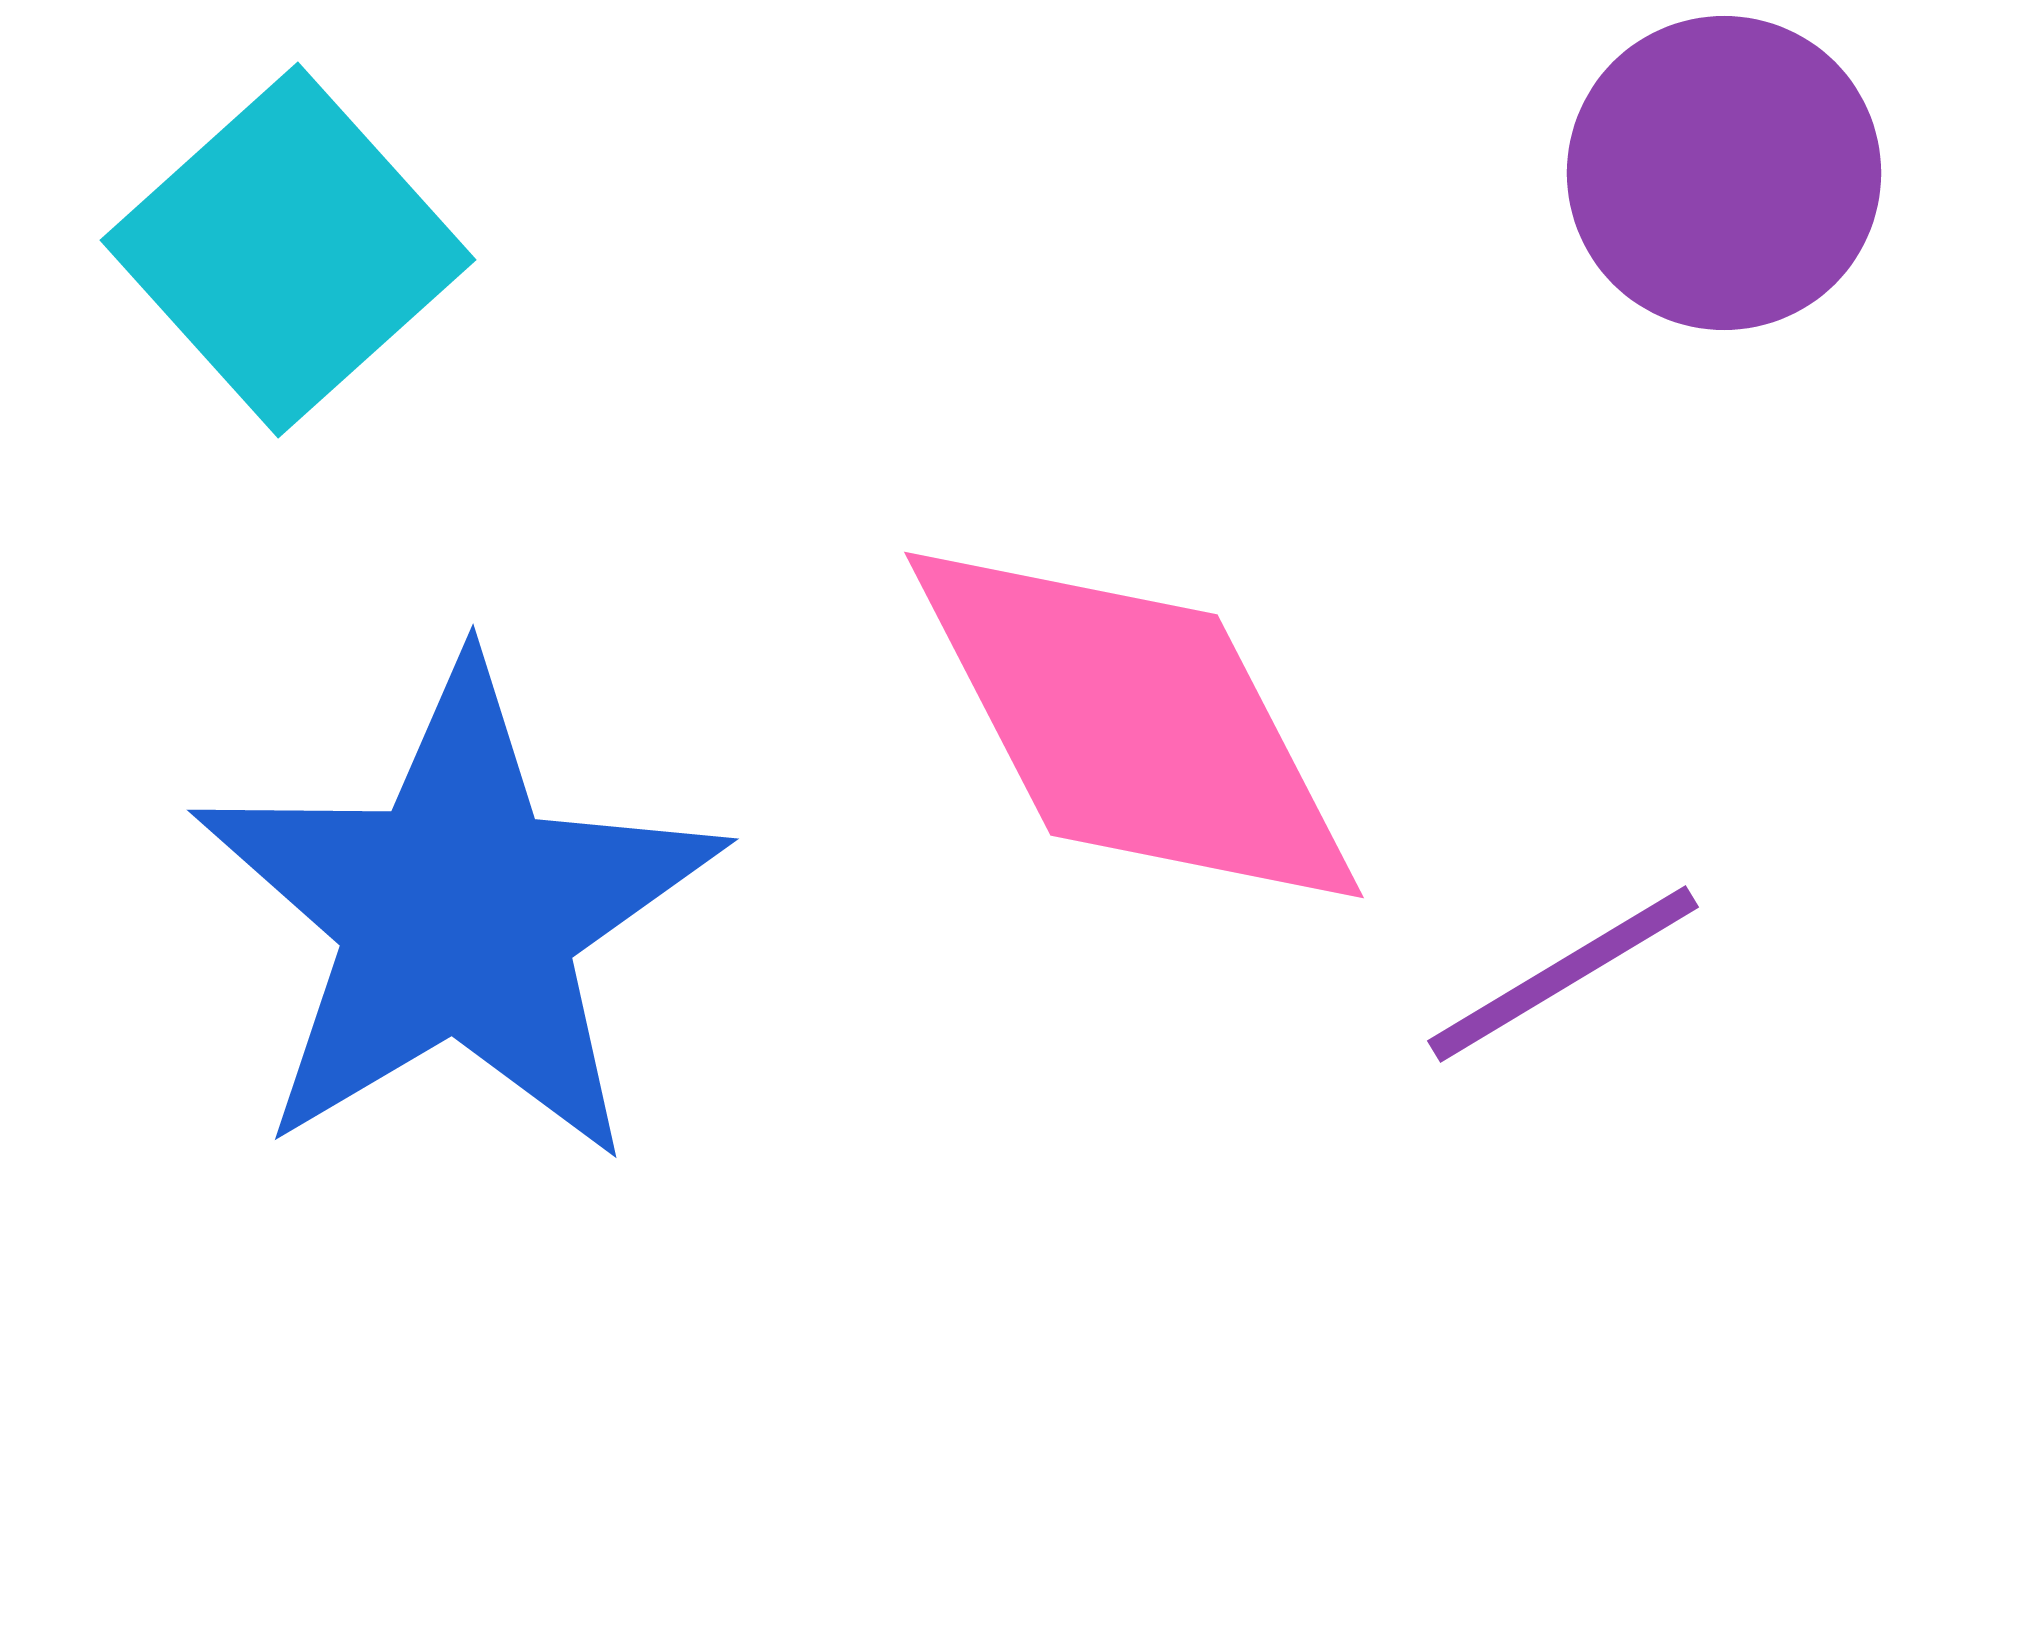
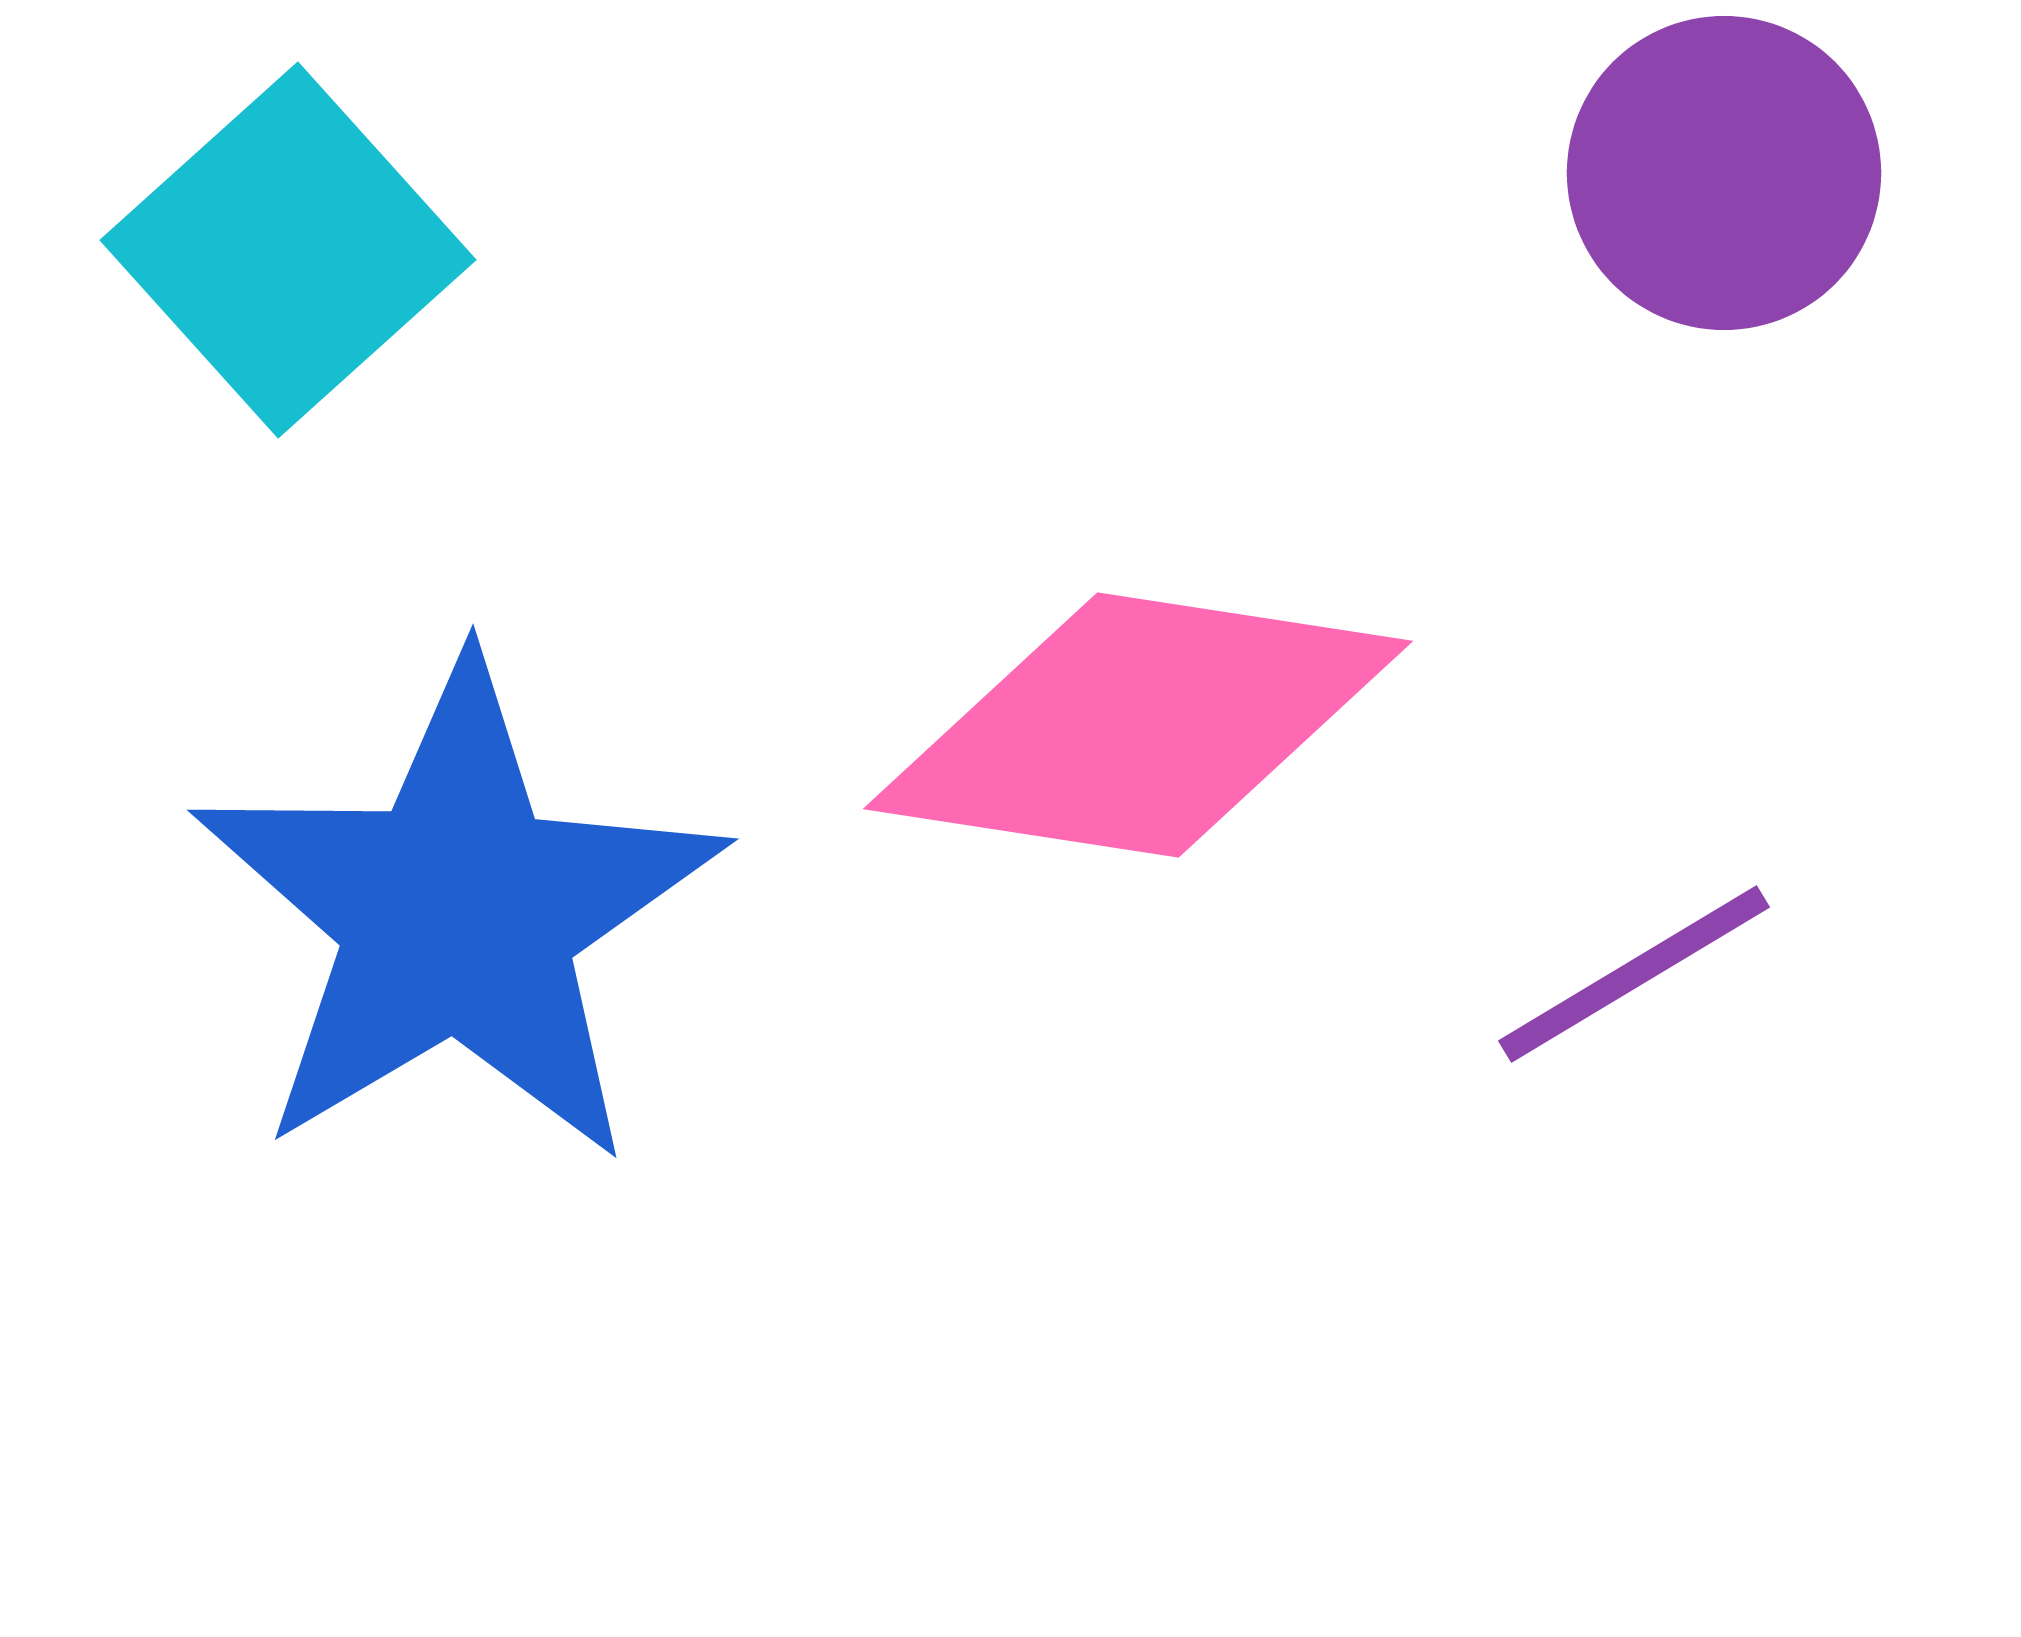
pink diamond: moved 4 px right; rotated 54 degrees counterclockwise
purple line: moved 71 px right
